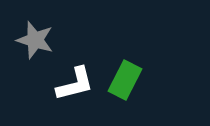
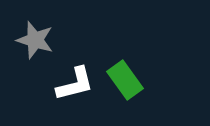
green rectangle: rotated 63 degrees counterclockwise
